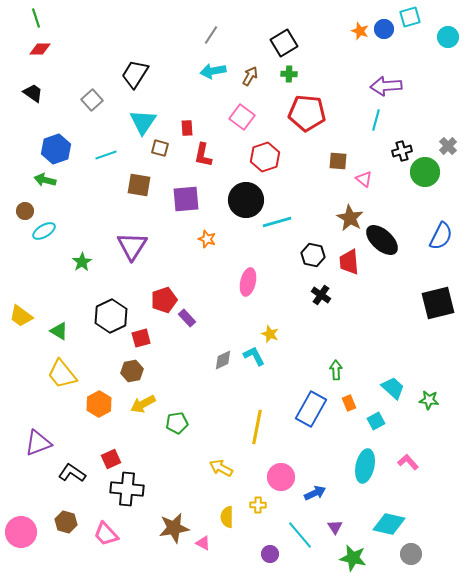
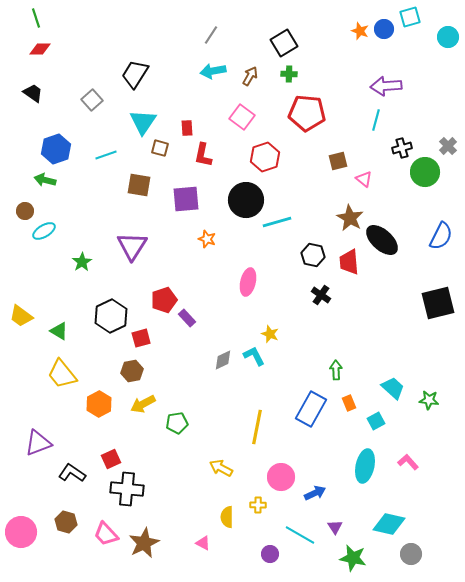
black cross at (402, 151): moved 3 px up
brown square at (338, 161): rotated 18 degrees counterclockwise
brown star at (174, 528): moved 30 px left, 15 px down; rotated 16 degrees counterclockwise
cyan line at (300, 535): rotated 20 degrees counterclockwise
